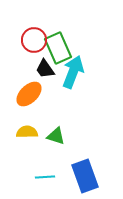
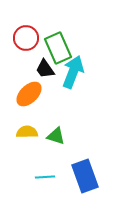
red circle: moved 8 px left, 2 px up
